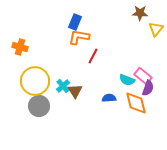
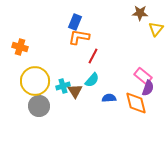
cyan semicircle: moved 35 px left; rotated 70 degrees counterclockwise
cyan cross: rotated 24 degrees clockwise
